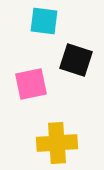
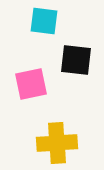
black square: rotated 12 degrees counterclockwise
